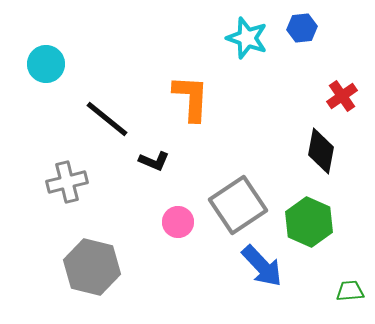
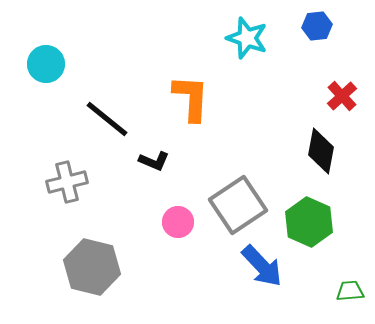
blue hexagon: moved 15 px right, 2 px up
red cross: rotated 8 degrees counterclockwise
